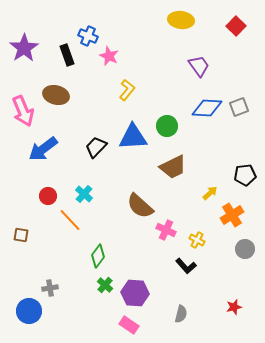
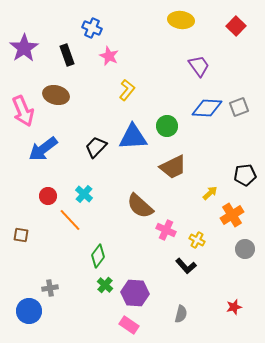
blue cross: moved 4 px right, 8 px up
